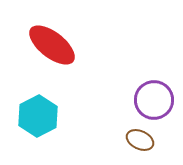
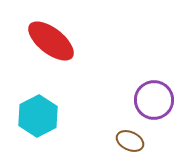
red ellipse: moved 1 px left, 4 px up
brown ellipse: moved 10 px left, 1 px down
